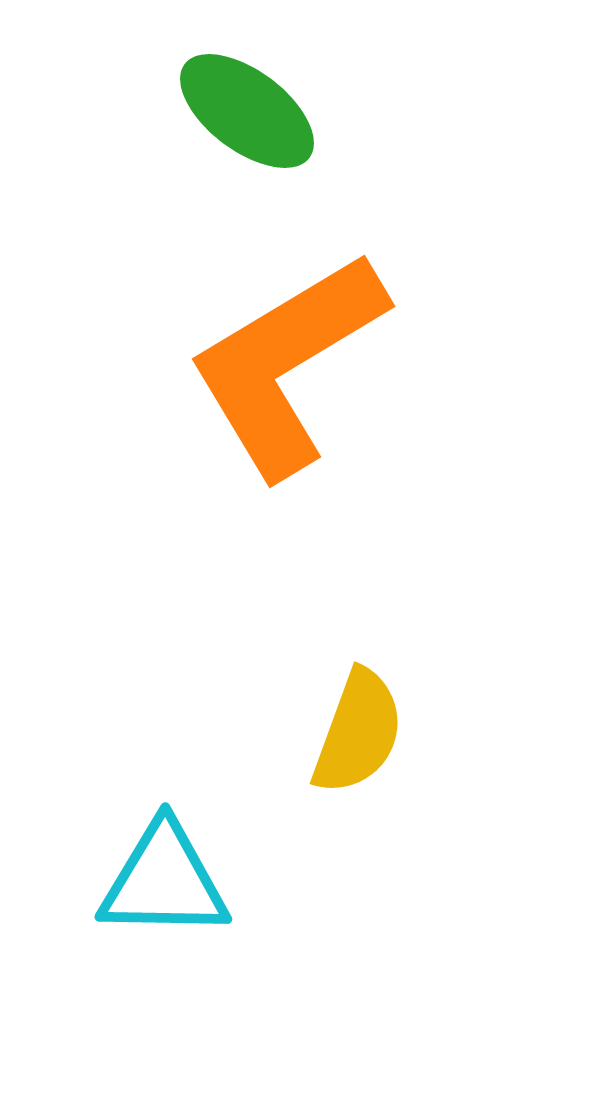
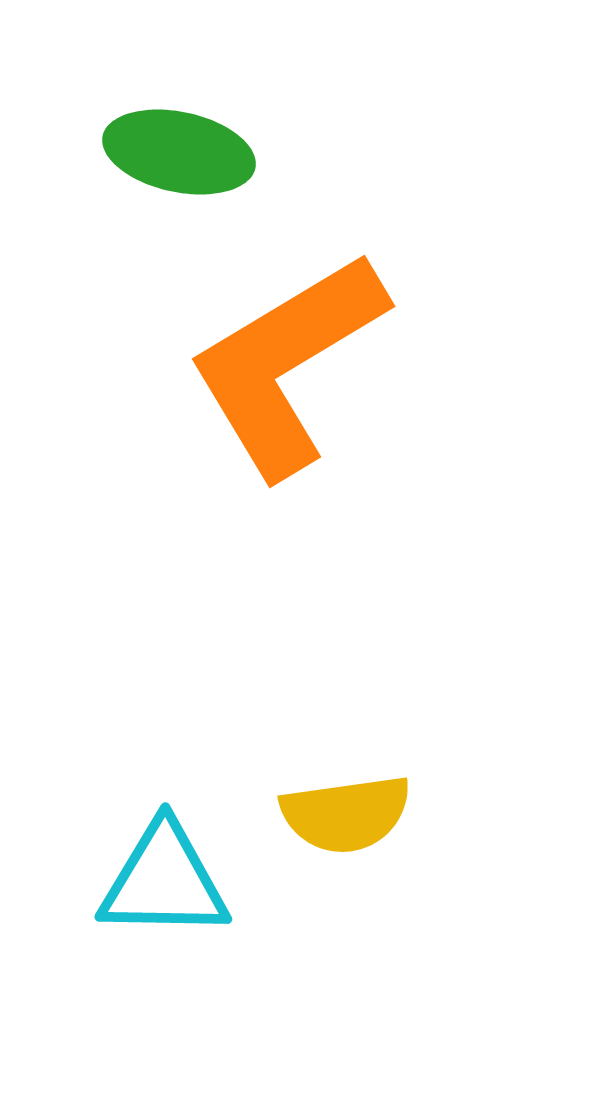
green ellipse: moved 68 px left, 41 px down; rotated 25 degrees counterclockwise
yellow semicircle: moved 12 px left, 82 px down; rotated 62 degrees clockwise
